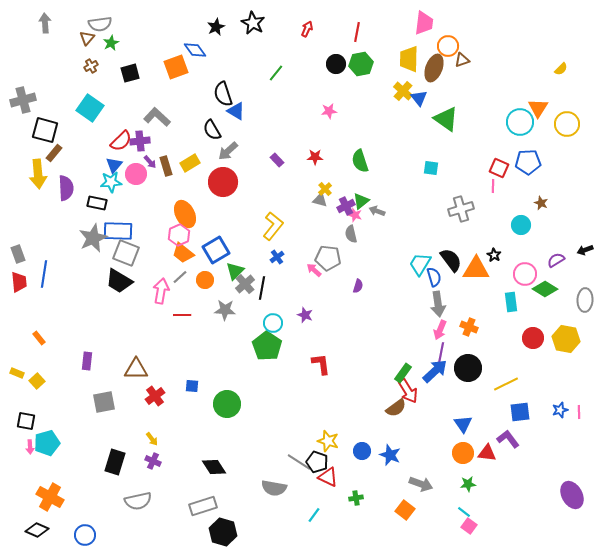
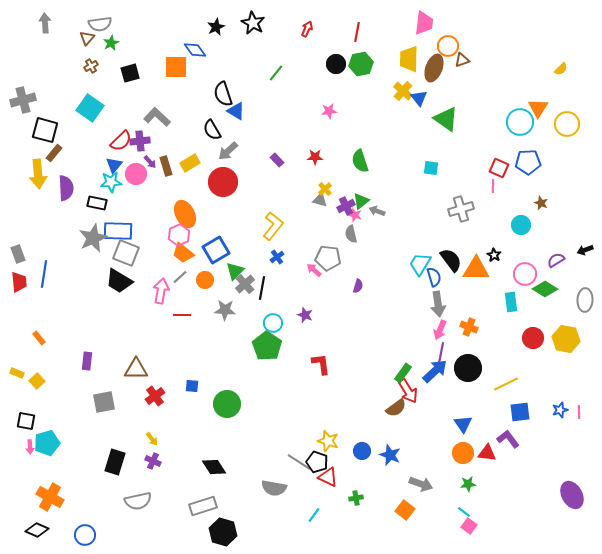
orange square at (176, 67): rotated 20 degrees clockwise
